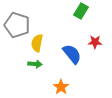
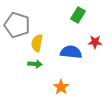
green rectangle: moved 3 px left, 4 px down
blue semicircle: moved 1 px left, 2 px up; rotated 45 degrees counterclockwise
